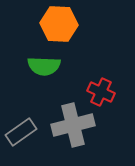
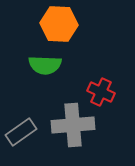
green semicircle: moved 1 px right, 1 px up
gray cross: rotated 9 degrees clockwise
